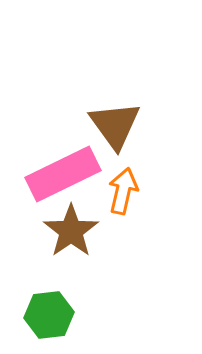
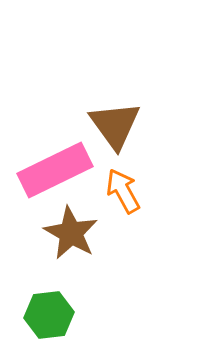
pink rectangle: moved 8 px left, 4 px up
orange arrow: rotated 42 degrees counterclockwise
brown star: moved 2 px down; rotated 8 degrees counterclockwise
